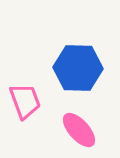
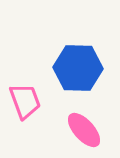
pink ellipse: moved 5 px right
